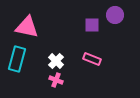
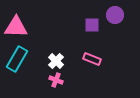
pink triangle: moved 11 px left; rotated 10 degrees counterclockwise
cyan rectangle: rotated 15 degrees clockwise
